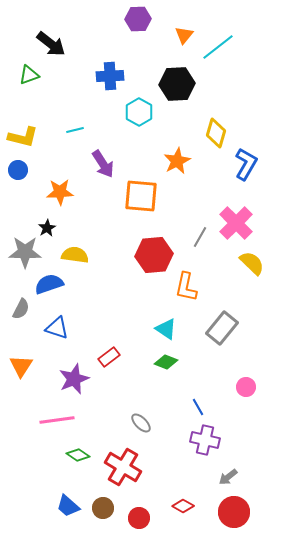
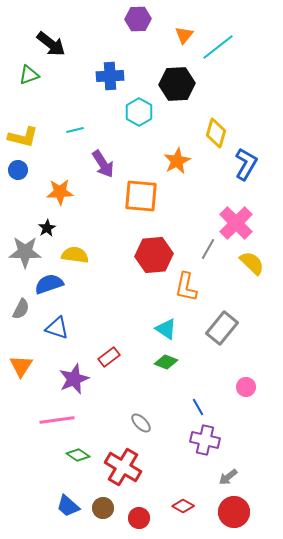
gray line at (200, 237): moved 8 px right, 12 px down
